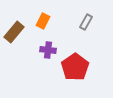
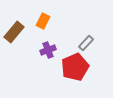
gray rectangle: moved 21 px down; rotated 14 degrees clockwise
purple cross: rotated 28 degrees counterclockwise
red pentagon: rotated 12 degrees clockwise
